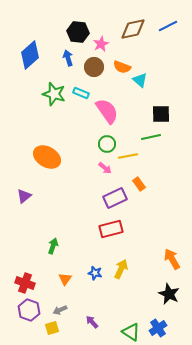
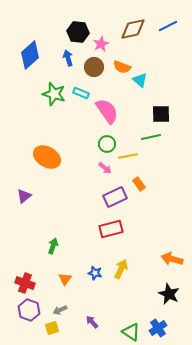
purple rectangle: moved 1 px up
orange arrow: rotated 45 degrees counterclockwise
